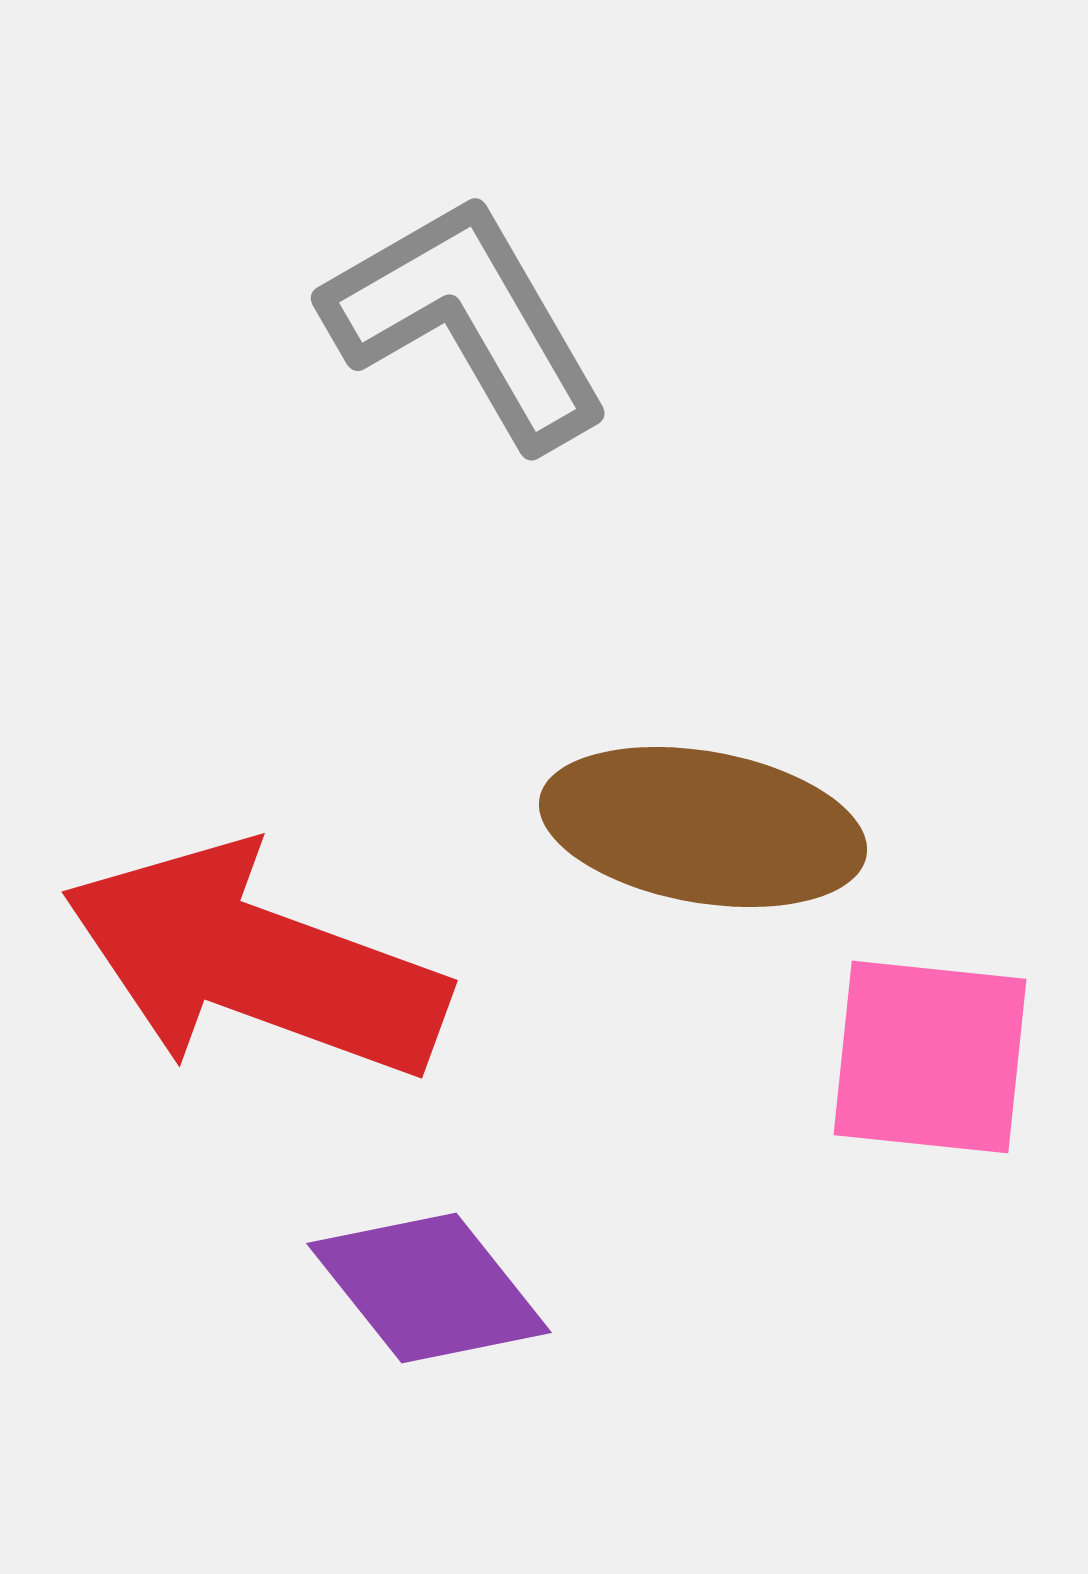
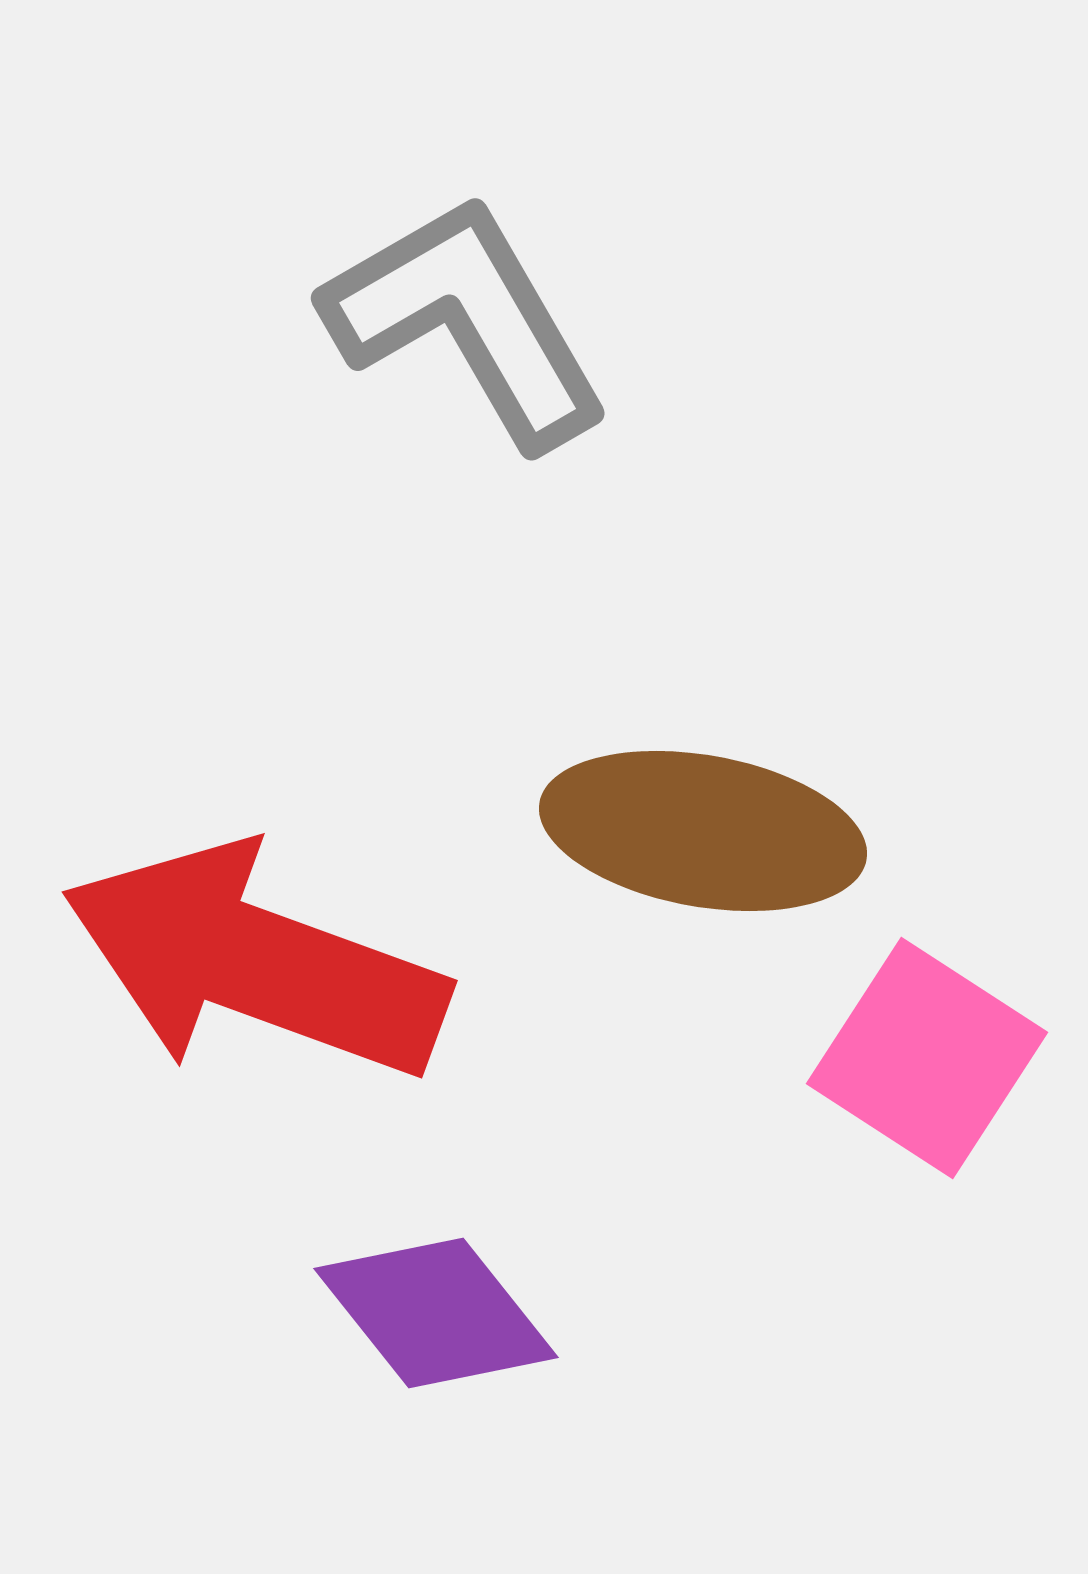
brown ellipse: moved 4 px down
pink square: moved 3 px left, 1 px down; rotated 27 degrees clockwise
purple diamond: moved 7 px right, 25 px down
